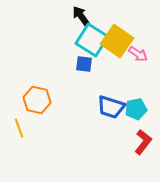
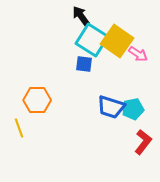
orange hexagon: rotated 12 degrees counterclockwise
cyan pentagon: moved 3 px left
